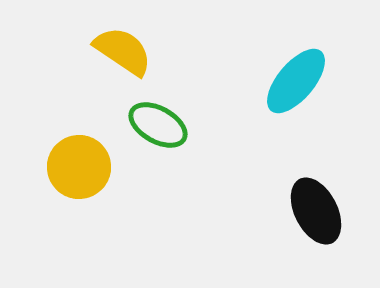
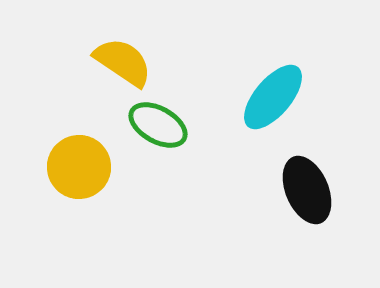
yellow semicircle: moved 11 px down
cyan ellipse: moved 23 px left, 16 px down
black ellipse: moved 9 px left, 21 px up; rotated 4 degrees clockwise
